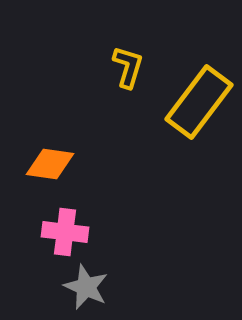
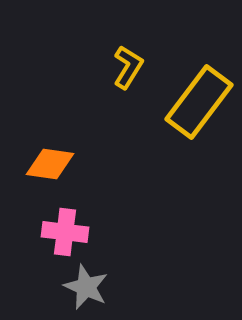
yellow L-shape: rotated 15 degrees clockwise
